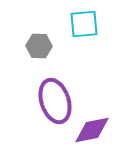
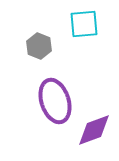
gray hexagon: rotated 20 degrees clockwise
purple diamond: moved 2 px right; rotated 9 degrees counterclockwise
